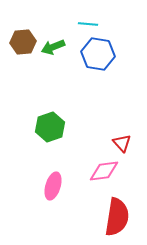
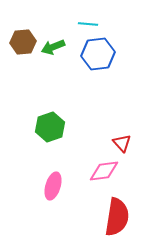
blue hexagon: rotated 16 degrees counterclockwise
